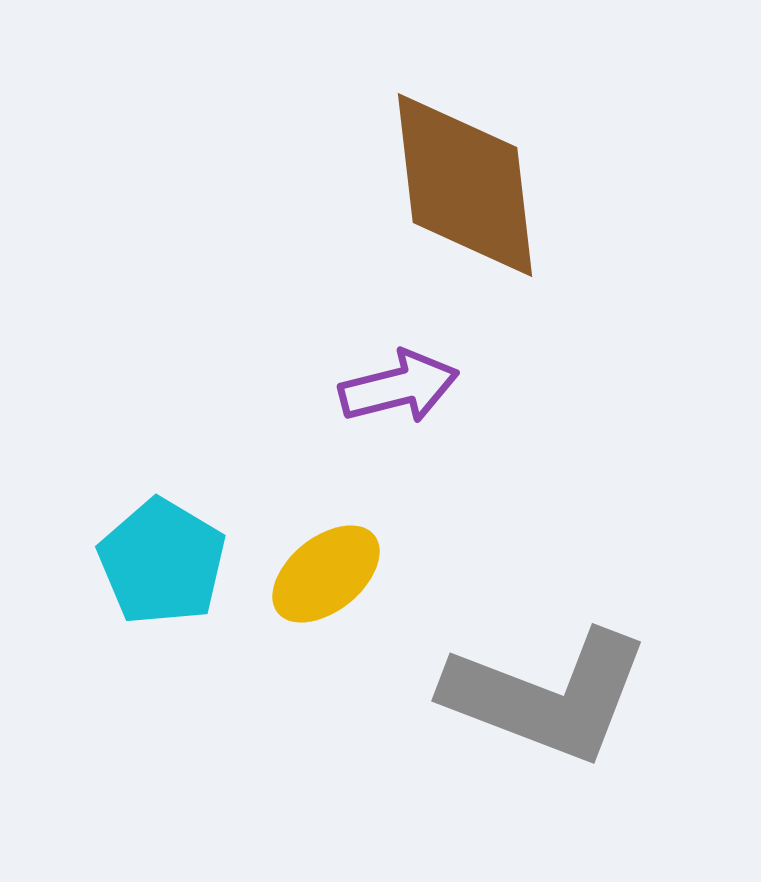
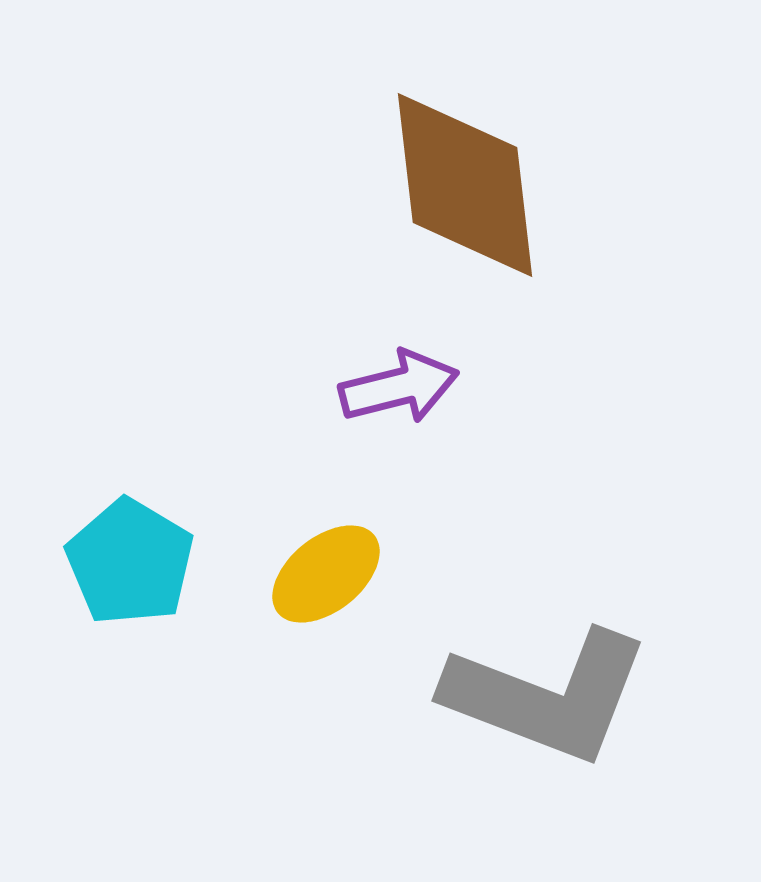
cyan pentagon: moved 32 px left
